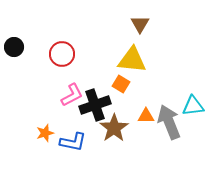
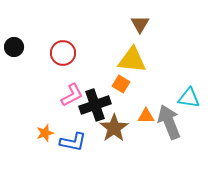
red circle: moved 1 px right, 1 px up
cyan triangle: moved 4 px left, 8 px up; rotated 15 degrees clockwise
